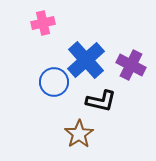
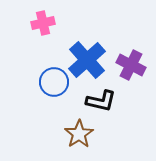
blue cross: moved 1 px right
